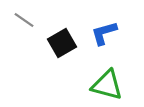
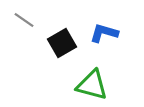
blue L-shape: rotated 32 degrees clockwise
green triangle: moved 15 px left
